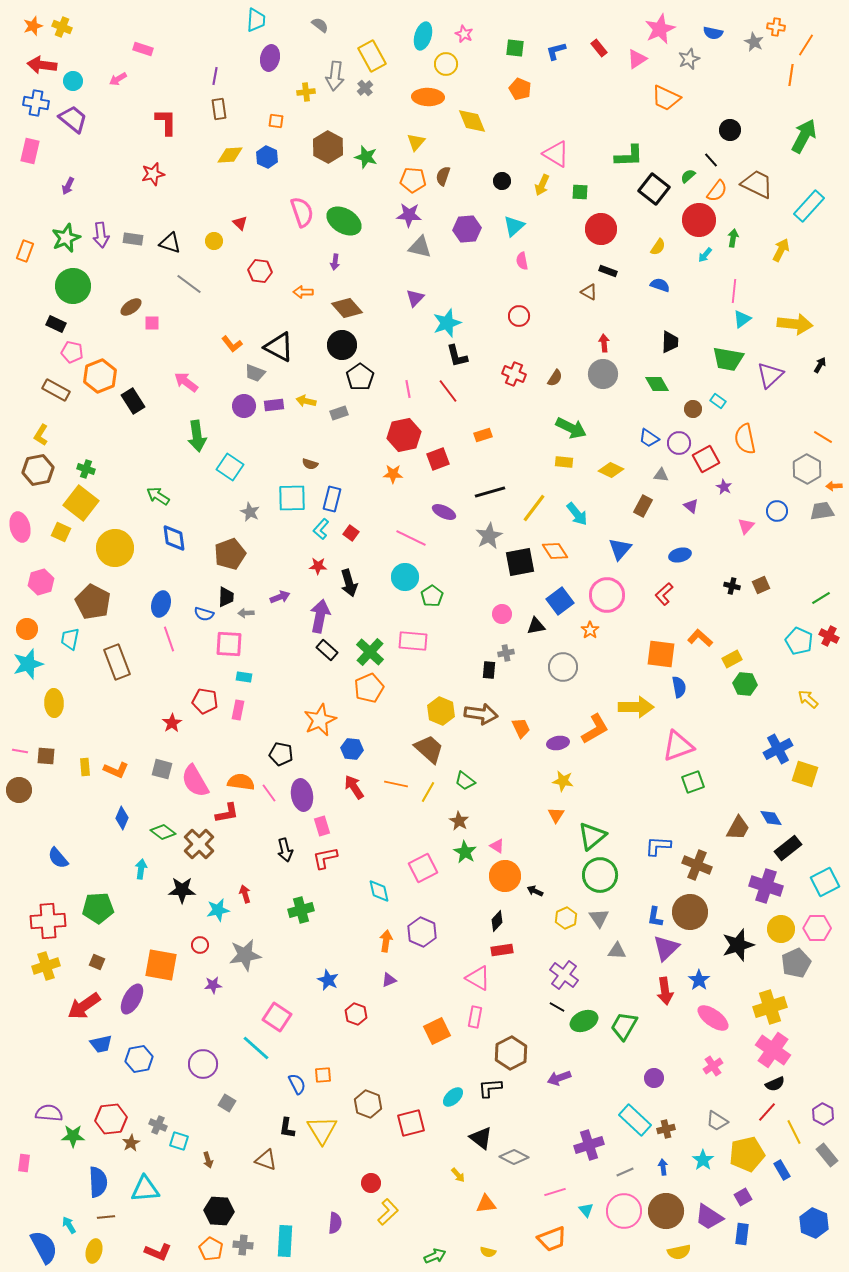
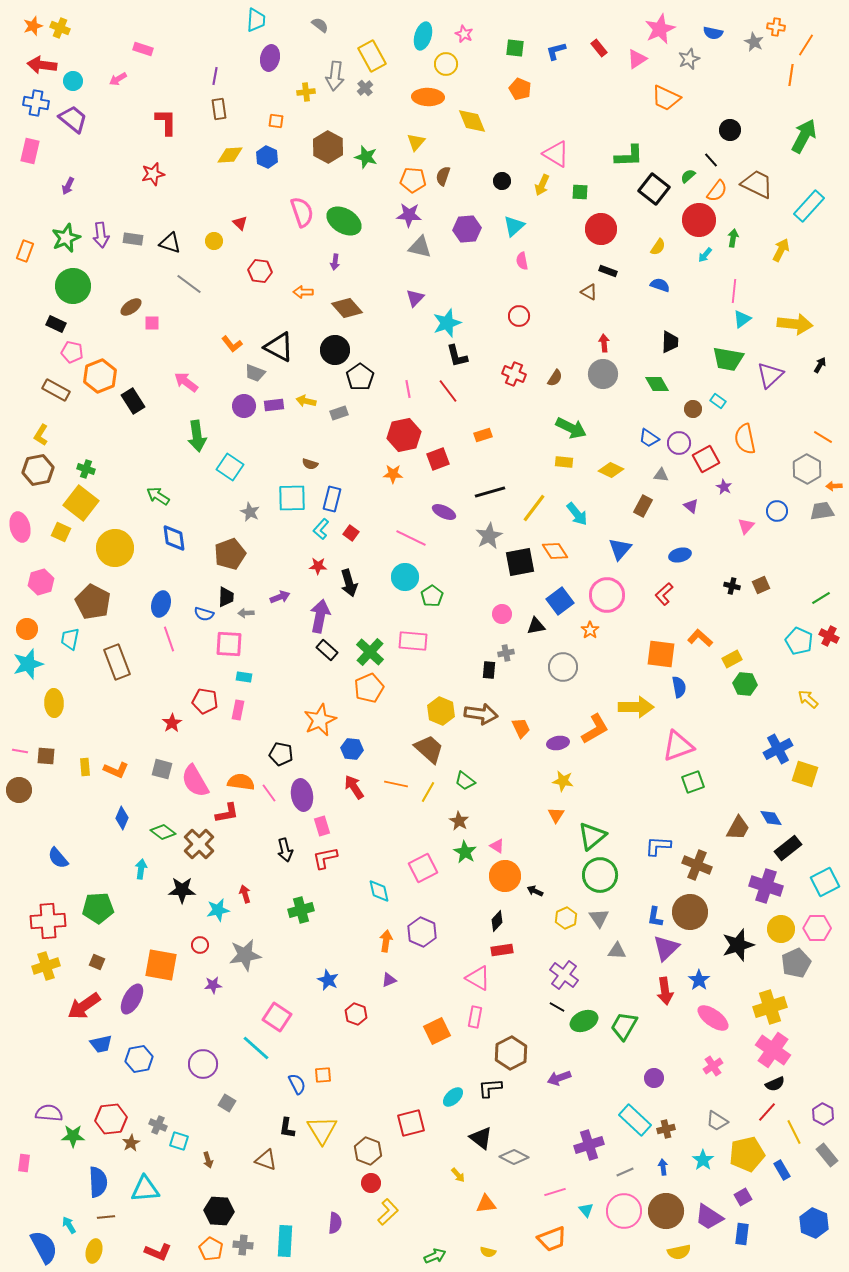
yellow cross at (62, 27): moved 2 px left, 1 px down
black circle at (342, 345): moved 7 px left, 5 px down
brown hexagon at (368, 1104): moved 47 px down
